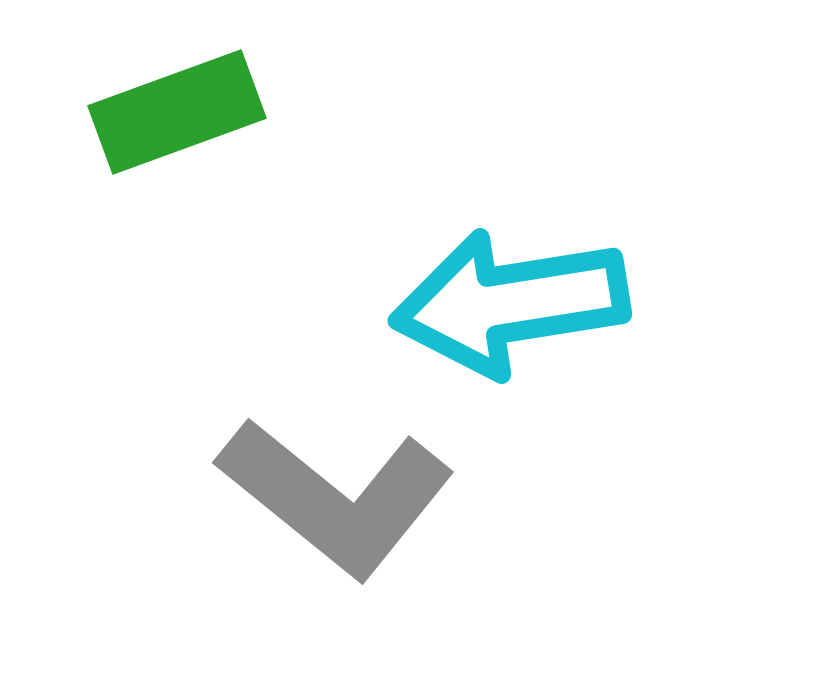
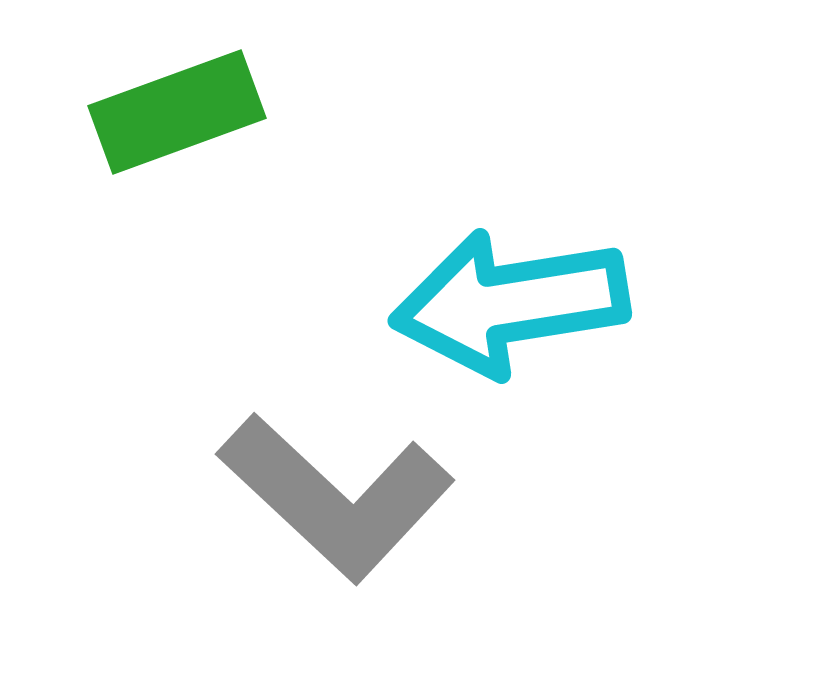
gray L-shape: rotated 4 degrees clockwise
